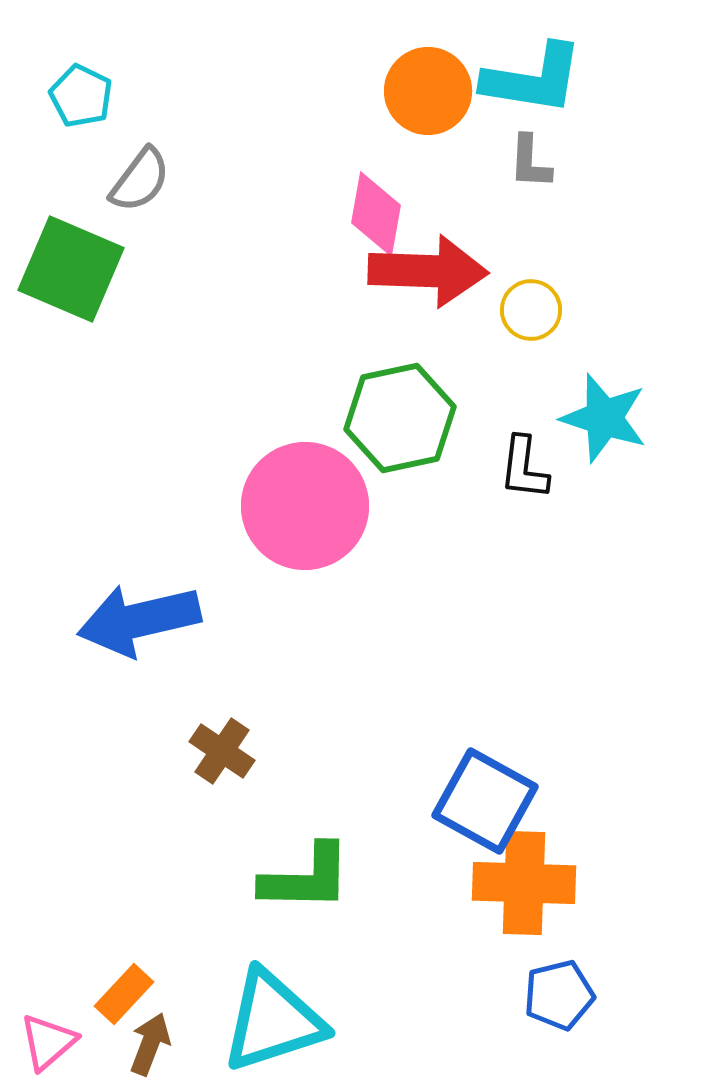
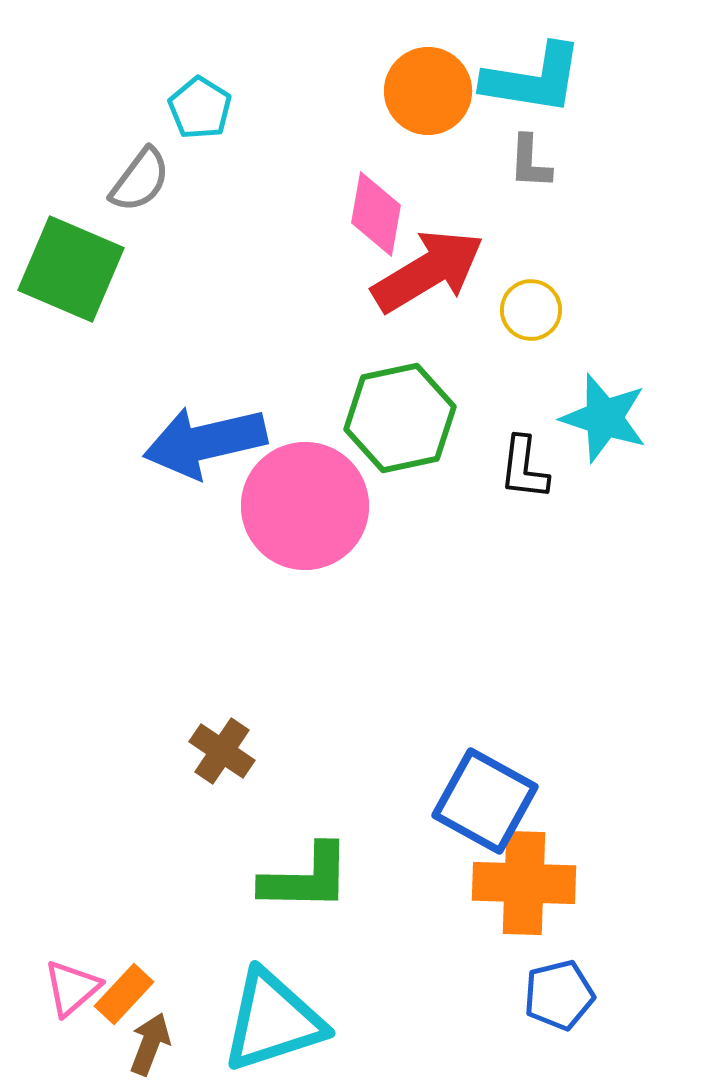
cyan pentagon: moved 119 px right, 12 px down; rotated 6 degrees clockwise
red arrow: rotated 33 degrees counterclockwise
blue arrow: moved 66 px right, 178 px up
pink triangle: moved 24 px right, 54 px up
